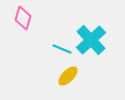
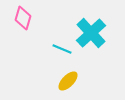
cyan cross: moved 7 px up
yellow ellipse: moved 5 px down
